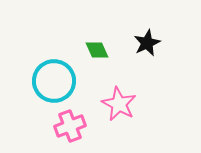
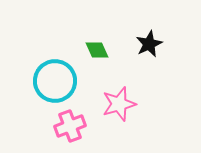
black star: moved 2 px right, 1 px down
cyan circle: moved 1 px right
pink star: rotated 28 degrees clockwise
